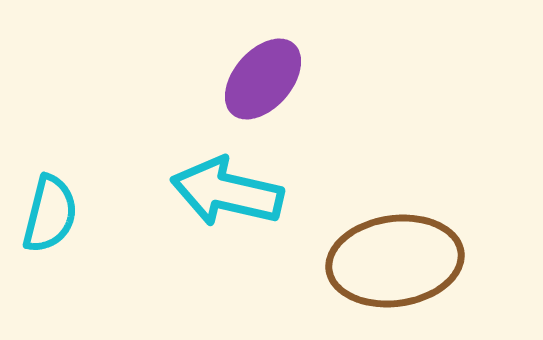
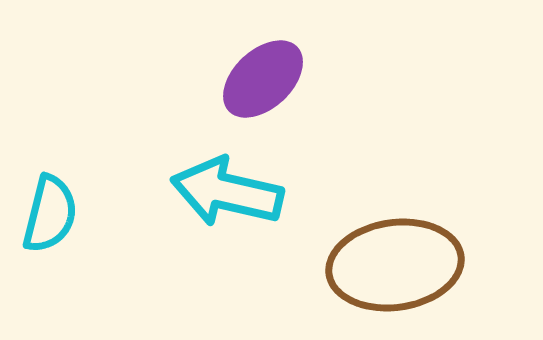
purple ellipse: rotated 6 degrees clockwise
brown ellipse: moved 4 px down
